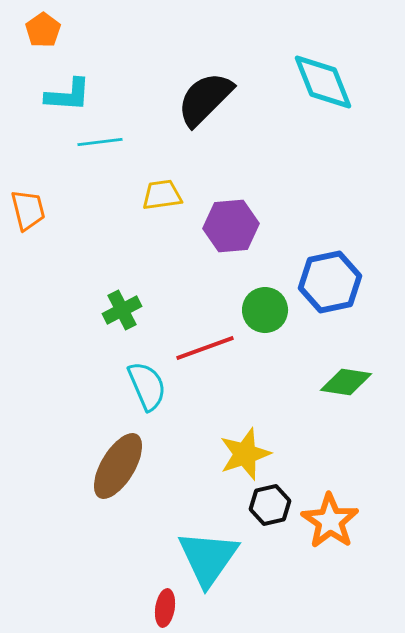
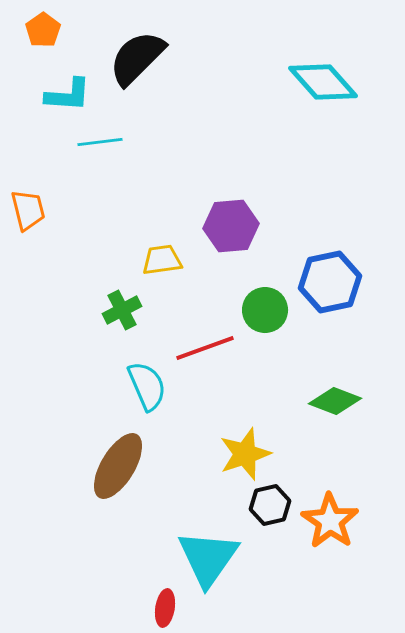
cyan diamond: rotated 20 degrees counterclockwise
black semicircle: moved 68 px left, 41 px up
yellow trapezoid: moved 65 px down
green diamond: moved 11 px left, 19 px down; rotated 12 degrees clockwise
